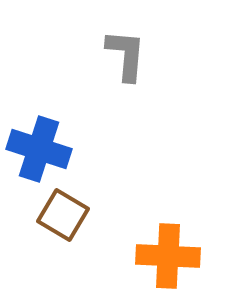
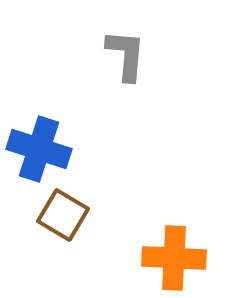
orange cross: moved 6 px right, 2 px down
